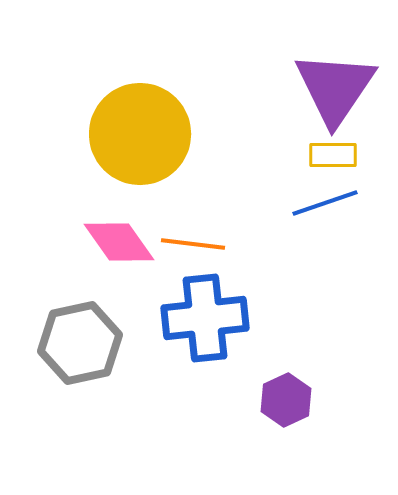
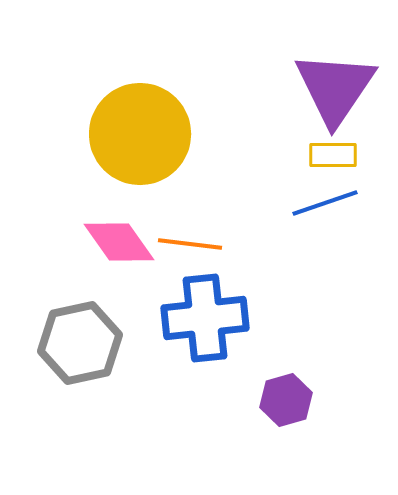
orange line: moved 3 px left
purple hexagon: rotated 9 degrees clockwise
